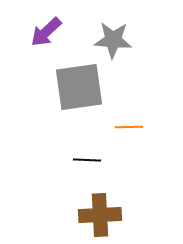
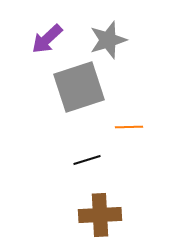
purple arrow: moved 1 px right, 7 px down
gray star: moved 5 px left; rotated 21 degrees counterclockwise
gray square: rotated 10 degrees counterclockwise
black line: rotated 20 degrees counterclockwise
